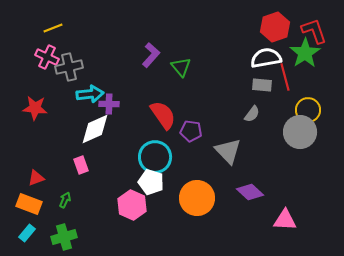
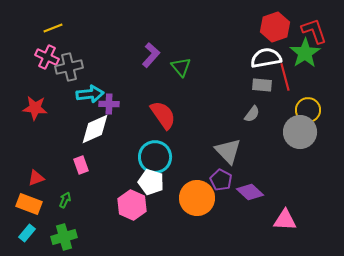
purple pentagon: moved 30 px right, 49 px down; rotated 20 degrees clockwise
